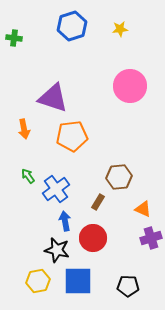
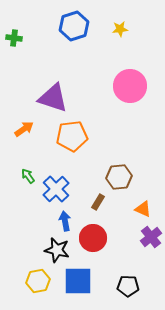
blue hexagon: moved 2 px right
orange arrow: rotated 114 degrees counterclockwise
blue cross: rotated 8 degrees counterclockwise
purple cross: moved 1 px up; rotated 20 degrees counterclockwise
